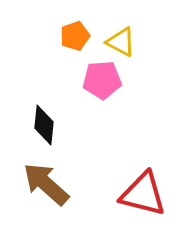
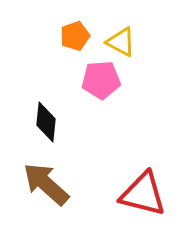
pink pentagon: moved 1 px left
black diamond: moved 2 px right, 3 px up
